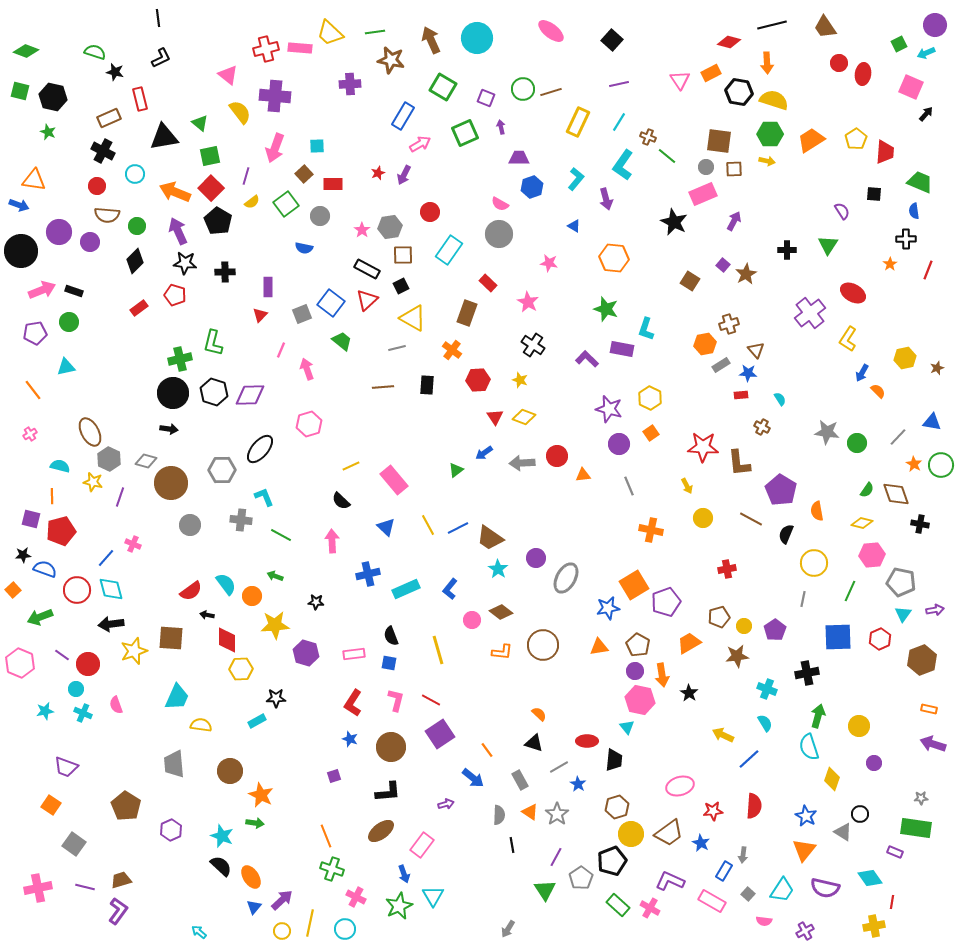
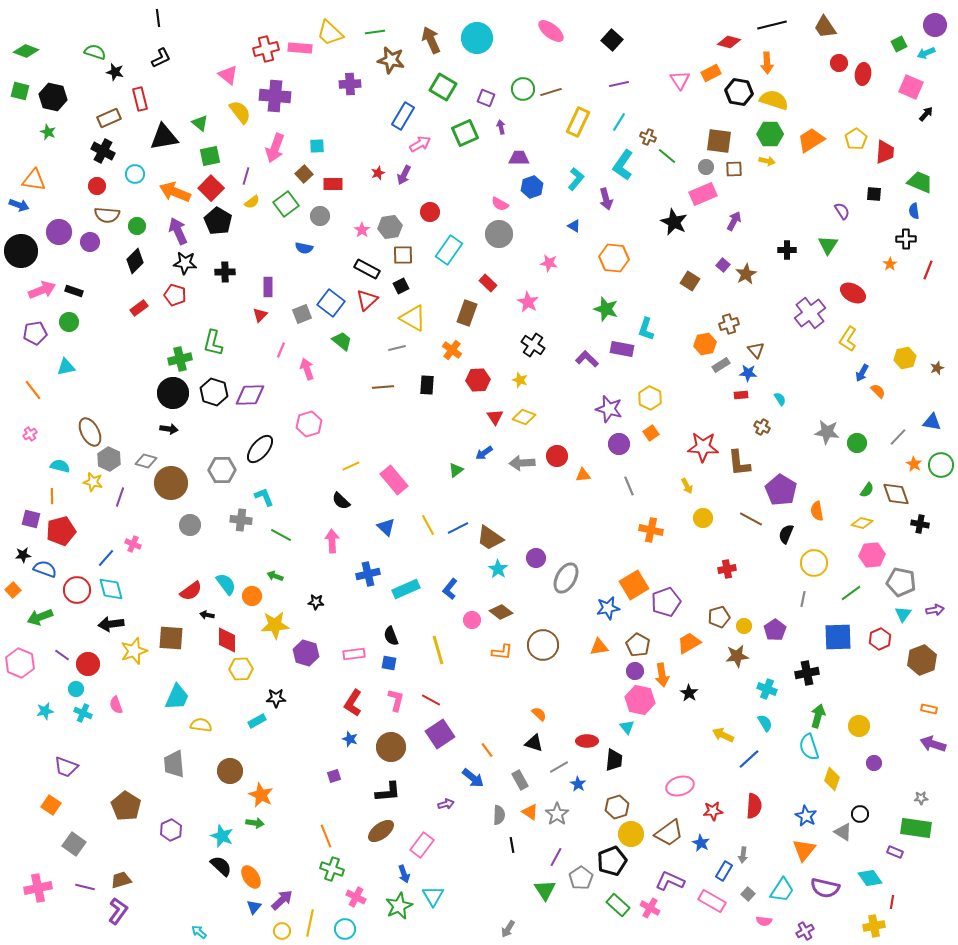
green line at (850, 591): moved 1 px right, 2 px down; rotated 30 degrees clockwise
